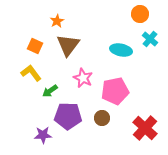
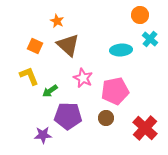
orange circle: moved 1 px down
orange star: rotated 16 degrees counterclockwise
brown triangle: rotated 25 degrees counterclockwise
cyan ellipse: rotated 15 degrees counterclockwise
yellow L-shape: moved 2 px left, 3 px down; rotated 15 degrees clockwise
brown circle: moved 4 px right
